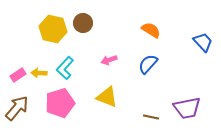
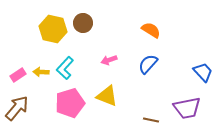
blue trapezoid: moved 30 px down
yellow arrow: moved 2 px right, 1 px up
yellow triangle: moved 1 px up
pink pentagon: moved 10 px right
brown line: moved 3 px down
